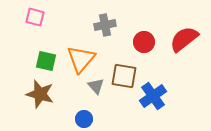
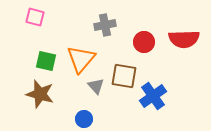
red semicircle: rotated 144 degrees counterclockwise
